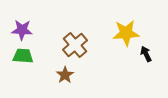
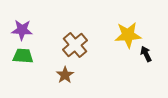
yellow star: moved 2 px right, 2 px down
